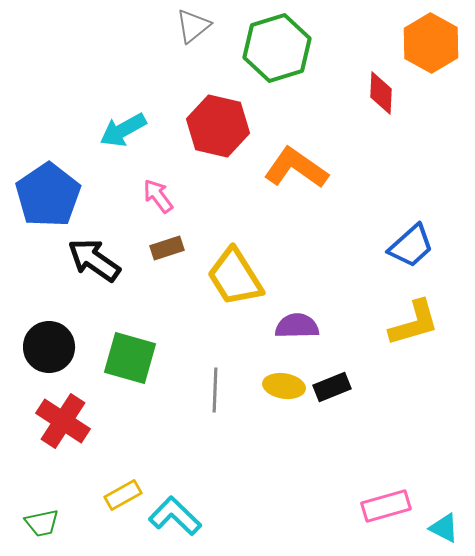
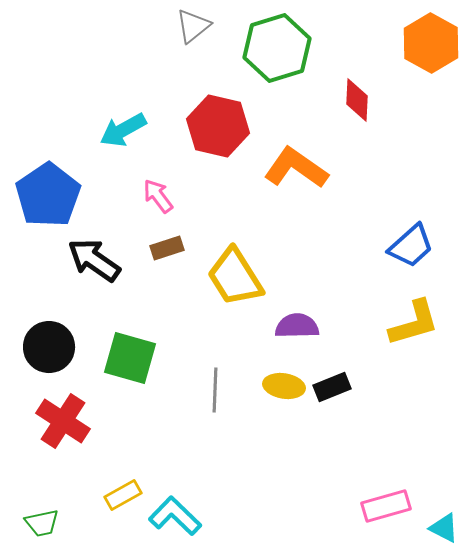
red diamond: moved 24 px left, 7 px down
